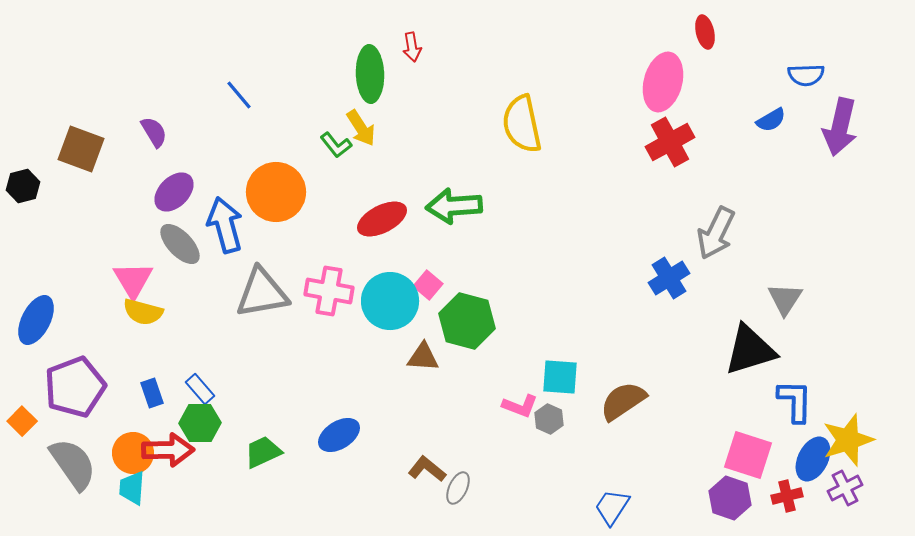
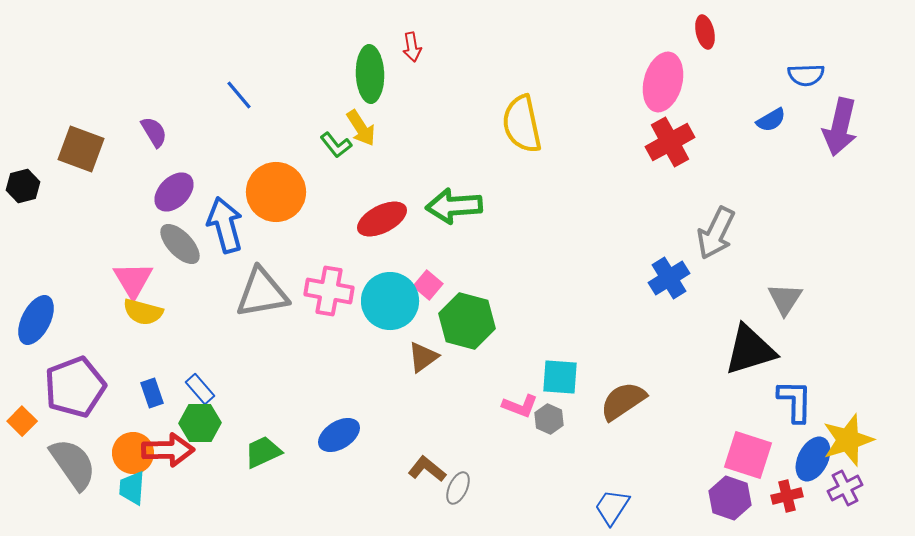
brown triangle at (423, 357): rotated 40 degrees counterclockwise
